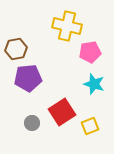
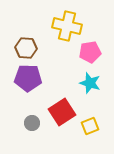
brown hexagon: moved 10 px right, 1 px up; rotated 15 degrees clockwise
purple pentagon: rotated 8 degrees clockwise
cyan star: moved 4 px left, 1 px up
